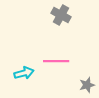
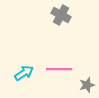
pink line: moved 3 px right, 8 px down
cyan arrow: rotated 18 degrees counterclockwise
